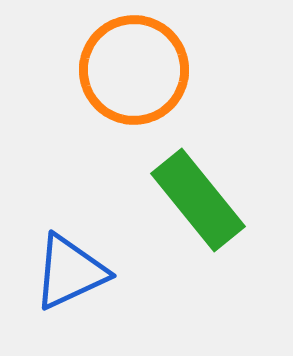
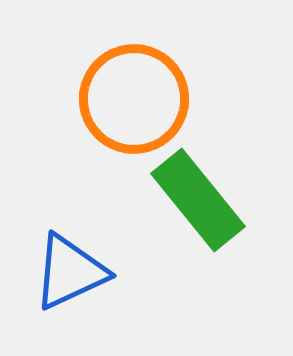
orange circle: moved 29 px down
